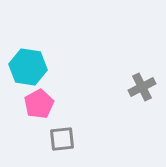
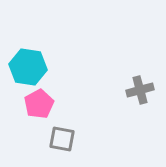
gray cross: moved 2 px left, 3 px down; rotated 12 degrees clockwise
gray square: rotated 16 degrees clockwise
